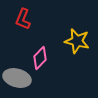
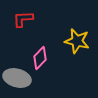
red L-shape: rotated 65 degrees clockwise
